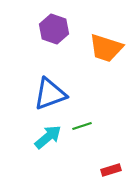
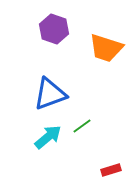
green line: rotated 18 degrees counterclockwise
